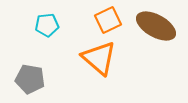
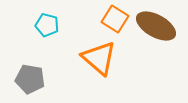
orange square: moved 7 px right, 1 px up; rotated 32 degrees counterclockwise
cyan pentagon: rotated 20 degrees clockwise
